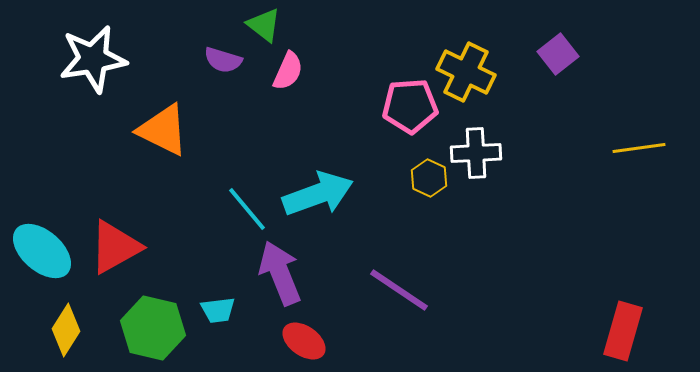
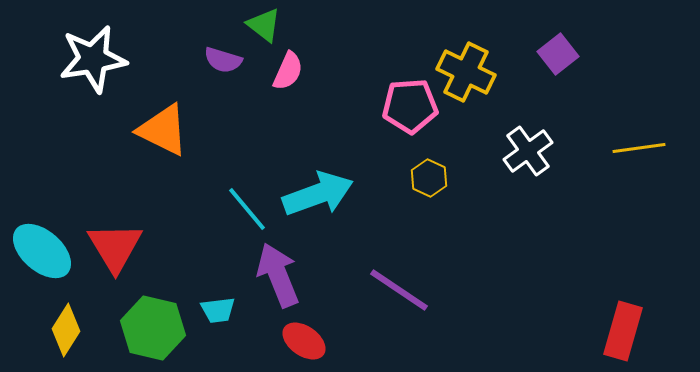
white cross: moved 52 px right, 2 px up; rotated 33 degrees counterclockwise
red triangle: rotated 32 degrees counterclockwise
purple arrow: moved 2 px left, 2 px down
